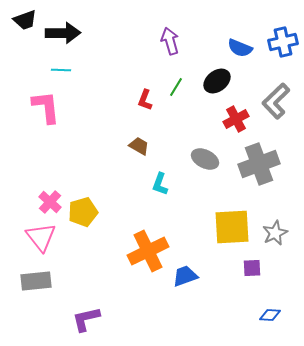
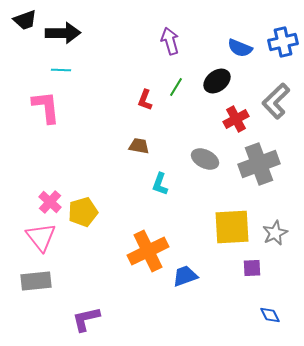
brown trapezoid: rotated 20 degrees counterclockwise
blue diamond: rotated 60 degrees clockwise
